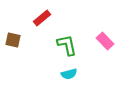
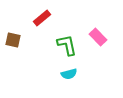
pink rectangle: moved 7 px left, 4 px up
